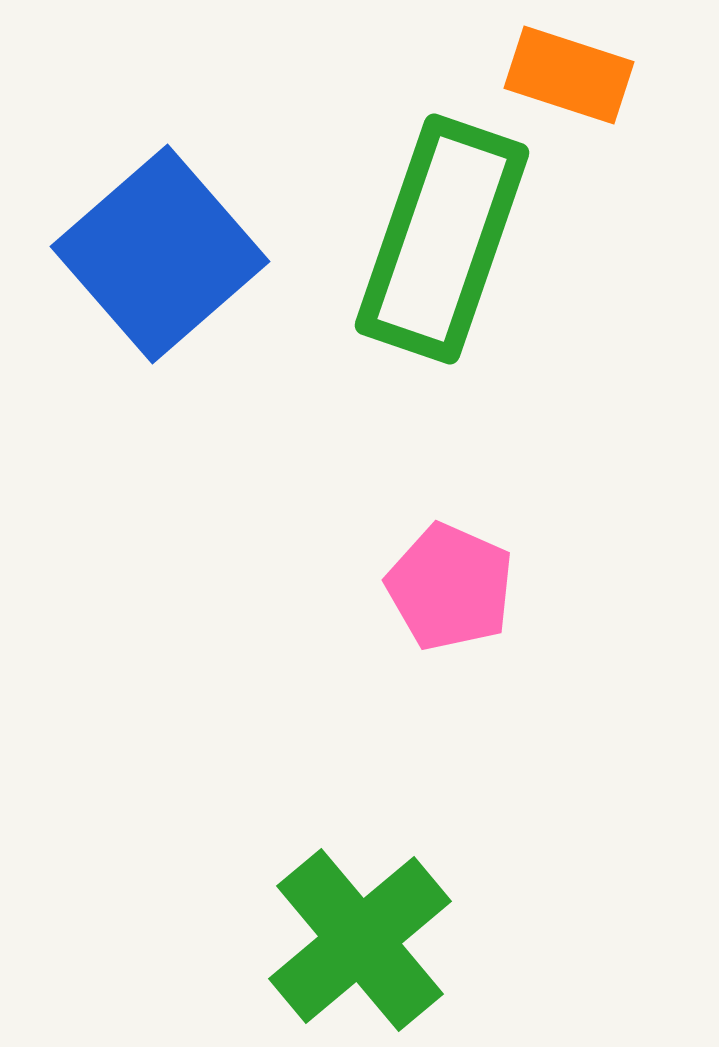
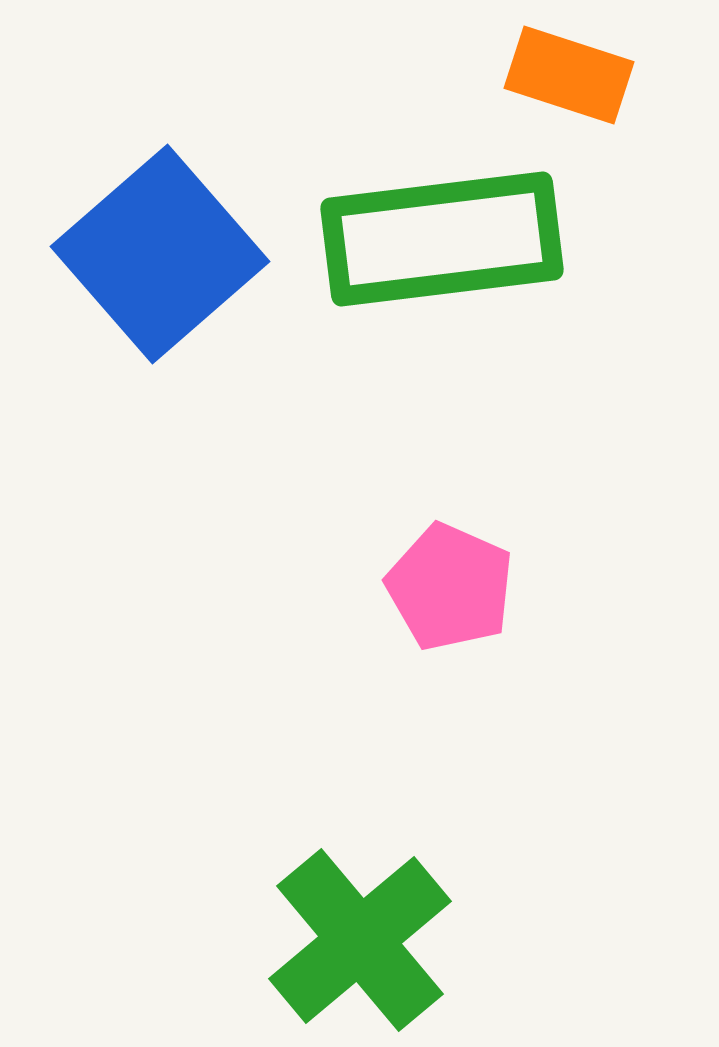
green rectangle: rotated 64 degrees clockwise
